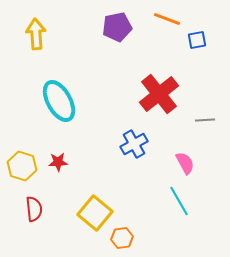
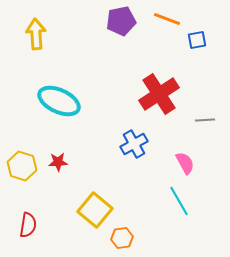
purple pentagon: moved 4 px right, 6 px up
red cross: rotated 6 degrees clockwise
cyan ellipse: rotated 36 degrees counterclockwise
red semicircle: moved 6 px left, 16 px down; rotated 15 degrees clockwise
yellow square: moved 3 px up
